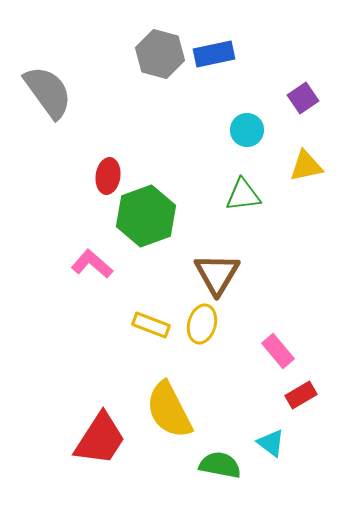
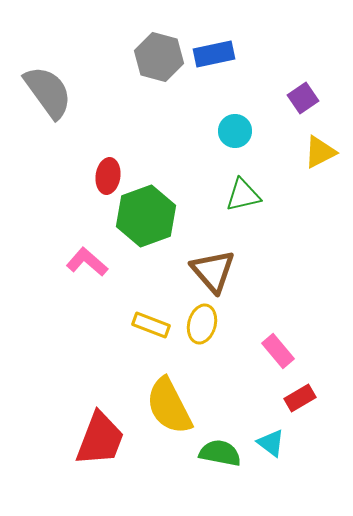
gray hexagon: moved 1 px left, 3 px down
cyan circle: moved 12 px left, 1 px down
yellow triangle: moved 14 px right, 14 px up; rotated 15 degrees counterclockwise
green triangle: rotated 6 degrees counterclockwise
pink L-shape: moved 5 px left, 2 px up
brown triangle: moved 4 px left, 3 px up; rotated 12 degrees counterclockwise
red rectangle: moved 1 px left, 3 px down
yellow semicircle: moved 4 px up
red trapezoid: rotated 12 degrees counterclockwise
green semicircle: moved 12 px up
